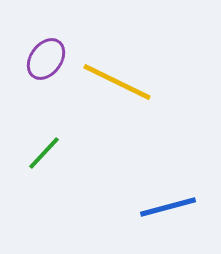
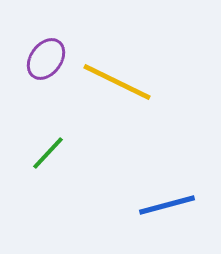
green line: moved 4 px right
blue line: moved 1 px left, 2 px up
